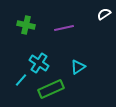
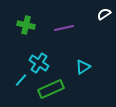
cyan triangle: moved 5 px right
